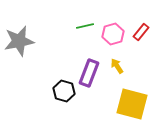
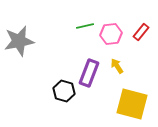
pink hexagon: moved 2 px left; rotated 10 degrees clockwise
